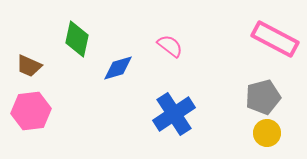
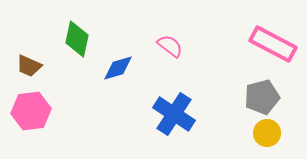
pink rectangle: moved 2 px left, 5 px down
gray pentagon: moved 1 px left
blue cross: rotated 24 degrees counterclockwise
